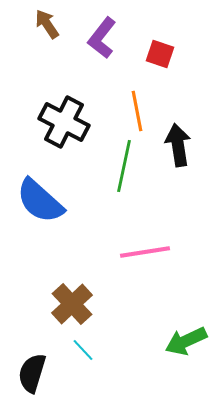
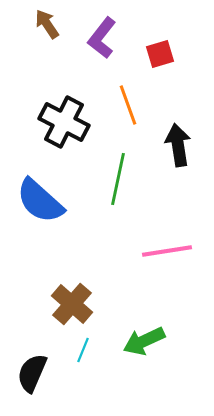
red square: rotated 36 degrees counterclockwise
orange line: moved 9 px left, 6 px up; rotated 9 degrees counterclockwise
green line: moved 6 px left, 13 px down
pink line: moved 22 px right, 1 px up
brown cross: rotated 6 degrees counterclockwise
green arrow: moved 42 px left
cyan line: rotated 65 degrees clockwise
black semicircle: rotated 6 degrees clockwise
